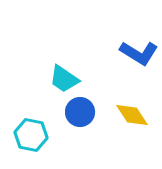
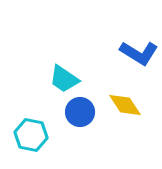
yellow diamond: moved 7 px left, 10 px up
